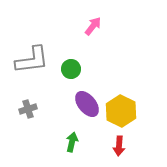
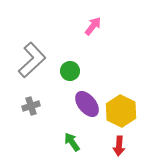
gray L-shape: rotated 36 degrees counterclockwise
green circle: moved 1 px left, 2 px down
gray cross: moved 3 px right, 3 px up
green arrow: rotated 48 degrees counterclockwise
